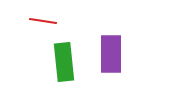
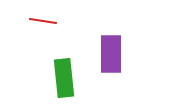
green rectangle: moved 16 px down
